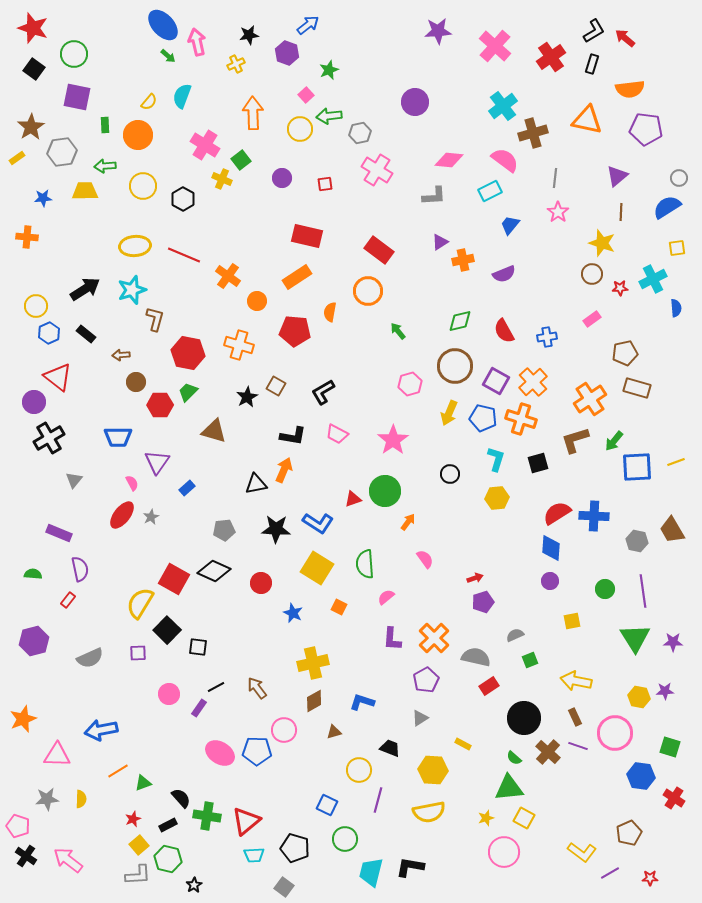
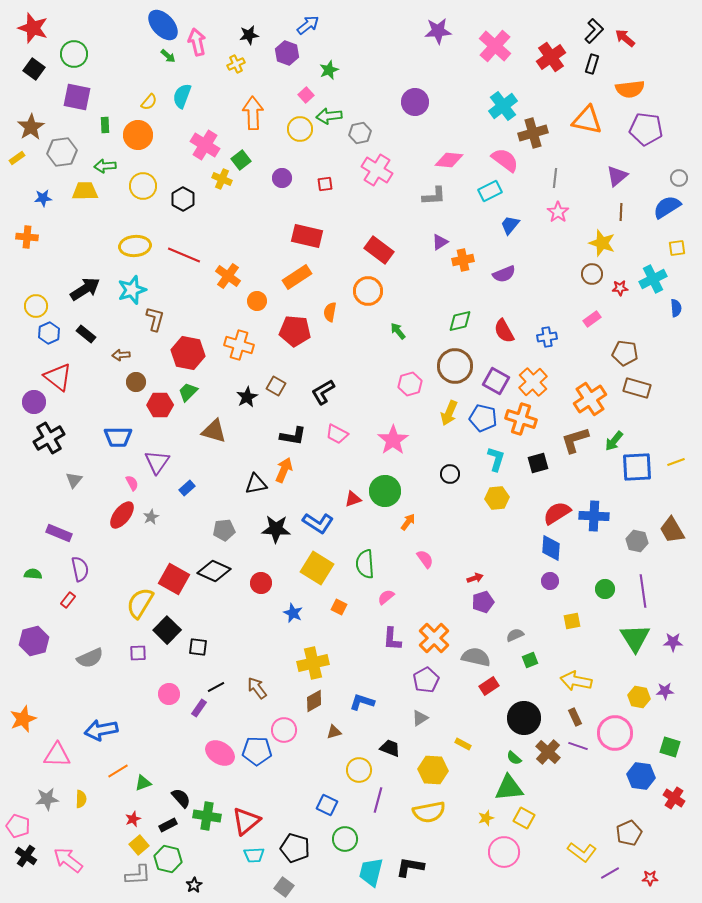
black L-shape at (594, 31): rotated 15 degrees counterclockwise
brown pentagon at (625, 353): rotated 20 degrees clockwise
